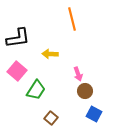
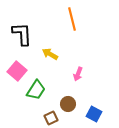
black L-shape: moved 4 px right, 4 px up; rotated 85 degrees counterclockwise
yellow arrow: rotated 28 degrees clockwise
pink arrow: rotated 40 degrees clockwise
brown circle: moved 17 px left, 13 px down
brown square: rotated 24 degrees clockwise
